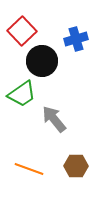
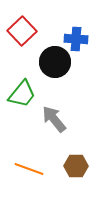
blue cross: rotated 20 degrees clockwise
black circle: moved 13 px right, 1 px down
green trapezoid: rotated 16 degrees counterclockwise
